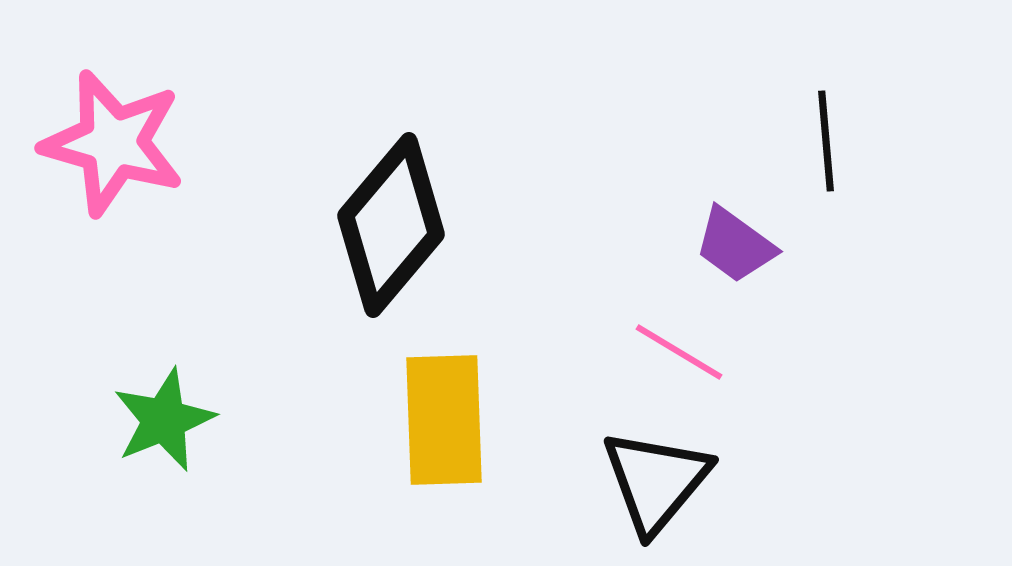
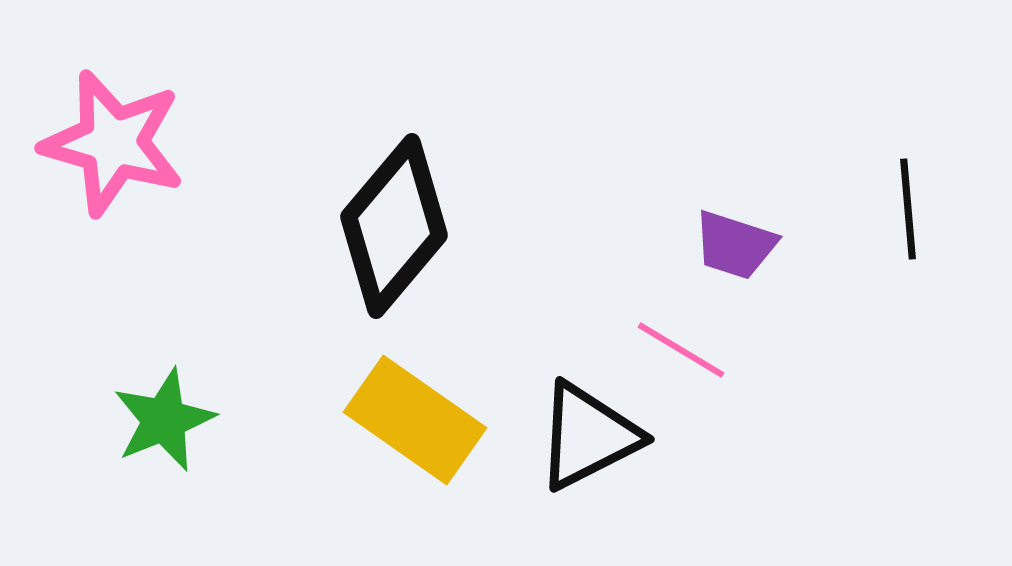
black line: moved 82 px right, 68 px down
black diamond: moved 3 px right, 1 px down
purple trapezoid: rotated 18 degrees counterclockwise
pink line: moved 2 px right, 2 px up
yellow rectangle: moved 29 px left; rotated 53 degrees counterclockwise
black triangle: moved 68 px left, 45 px up; rotated 23 degrees clockwise
